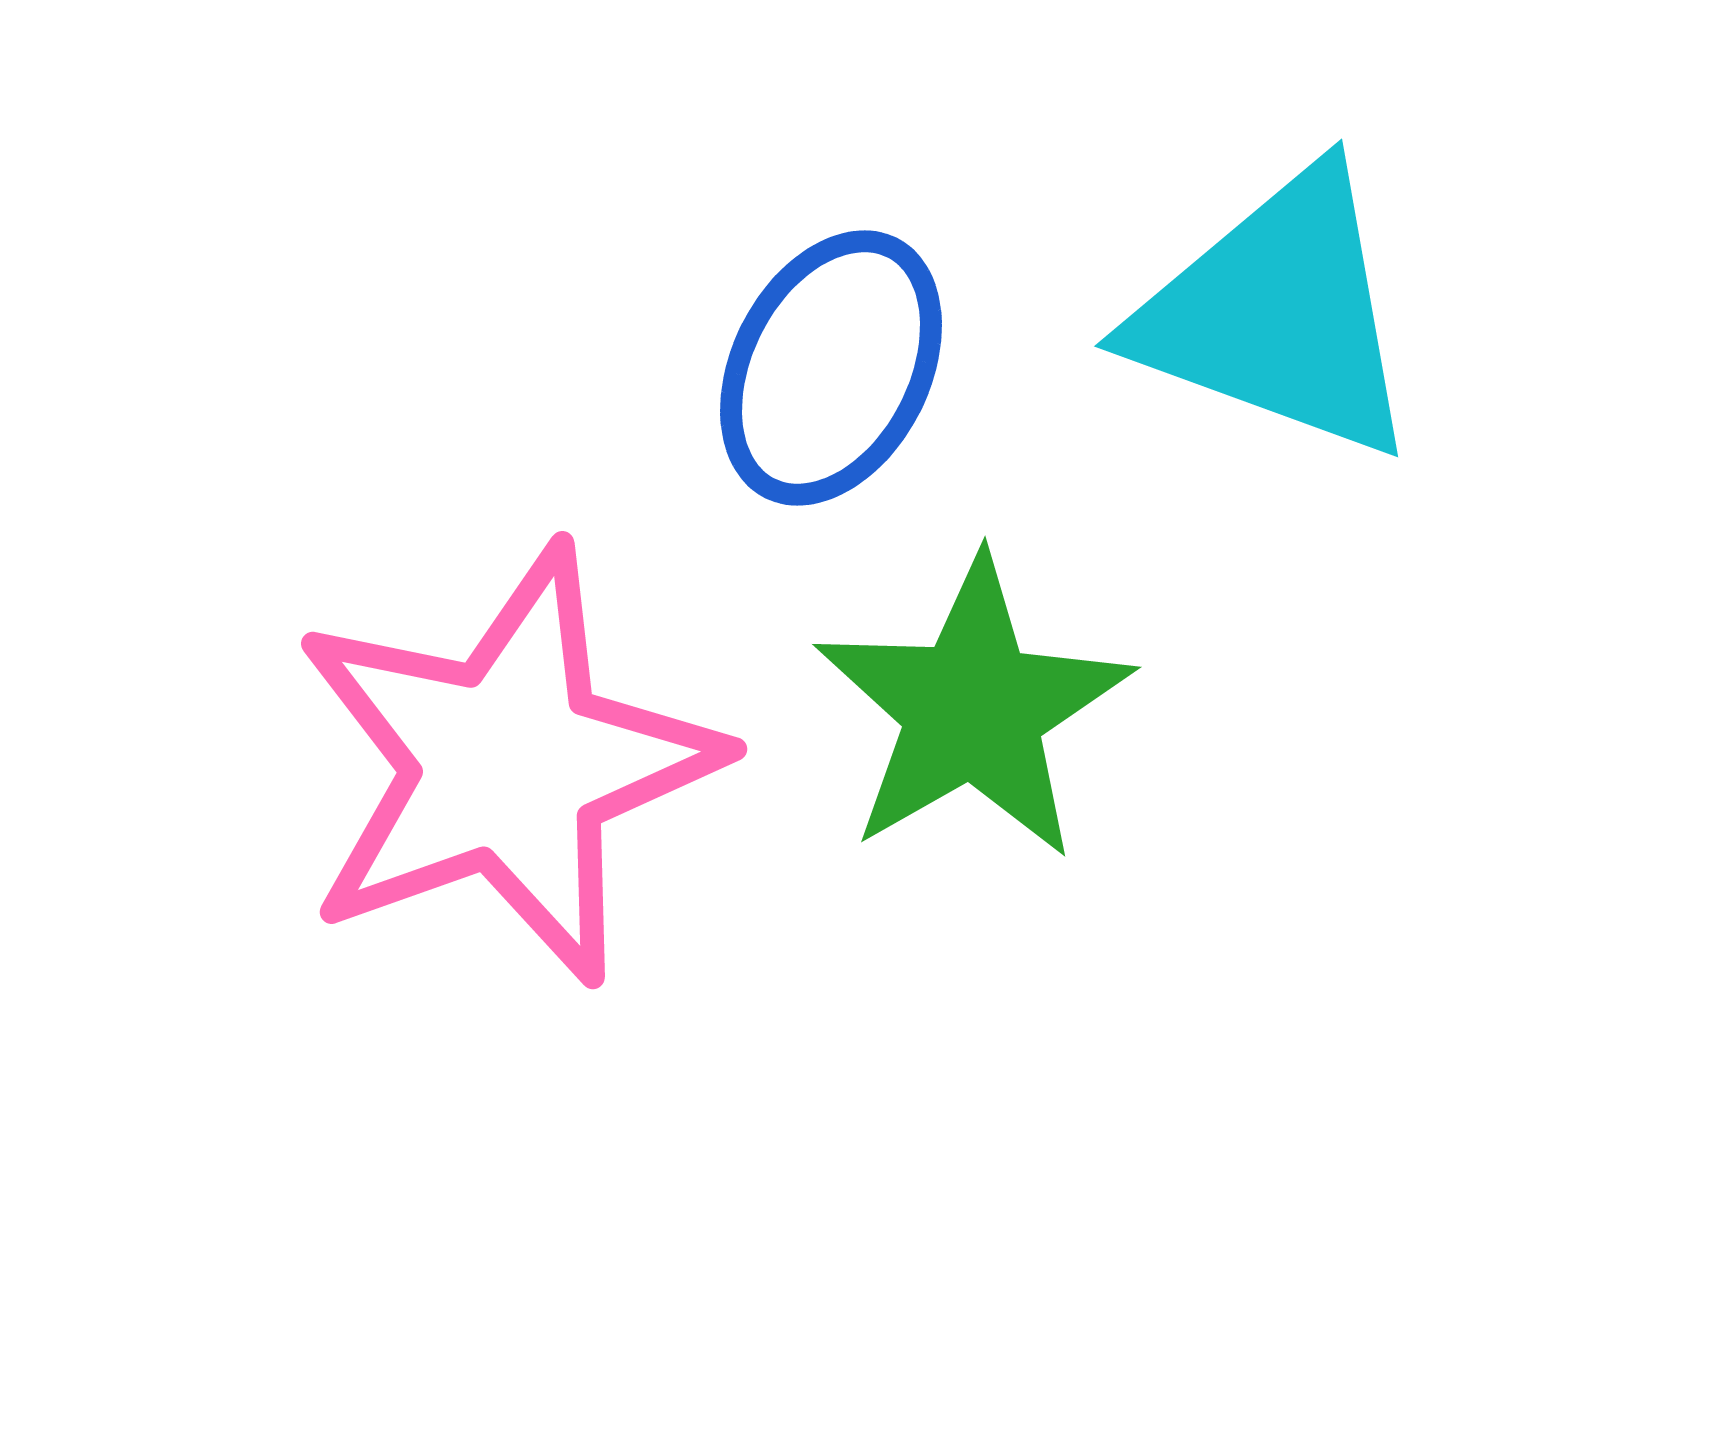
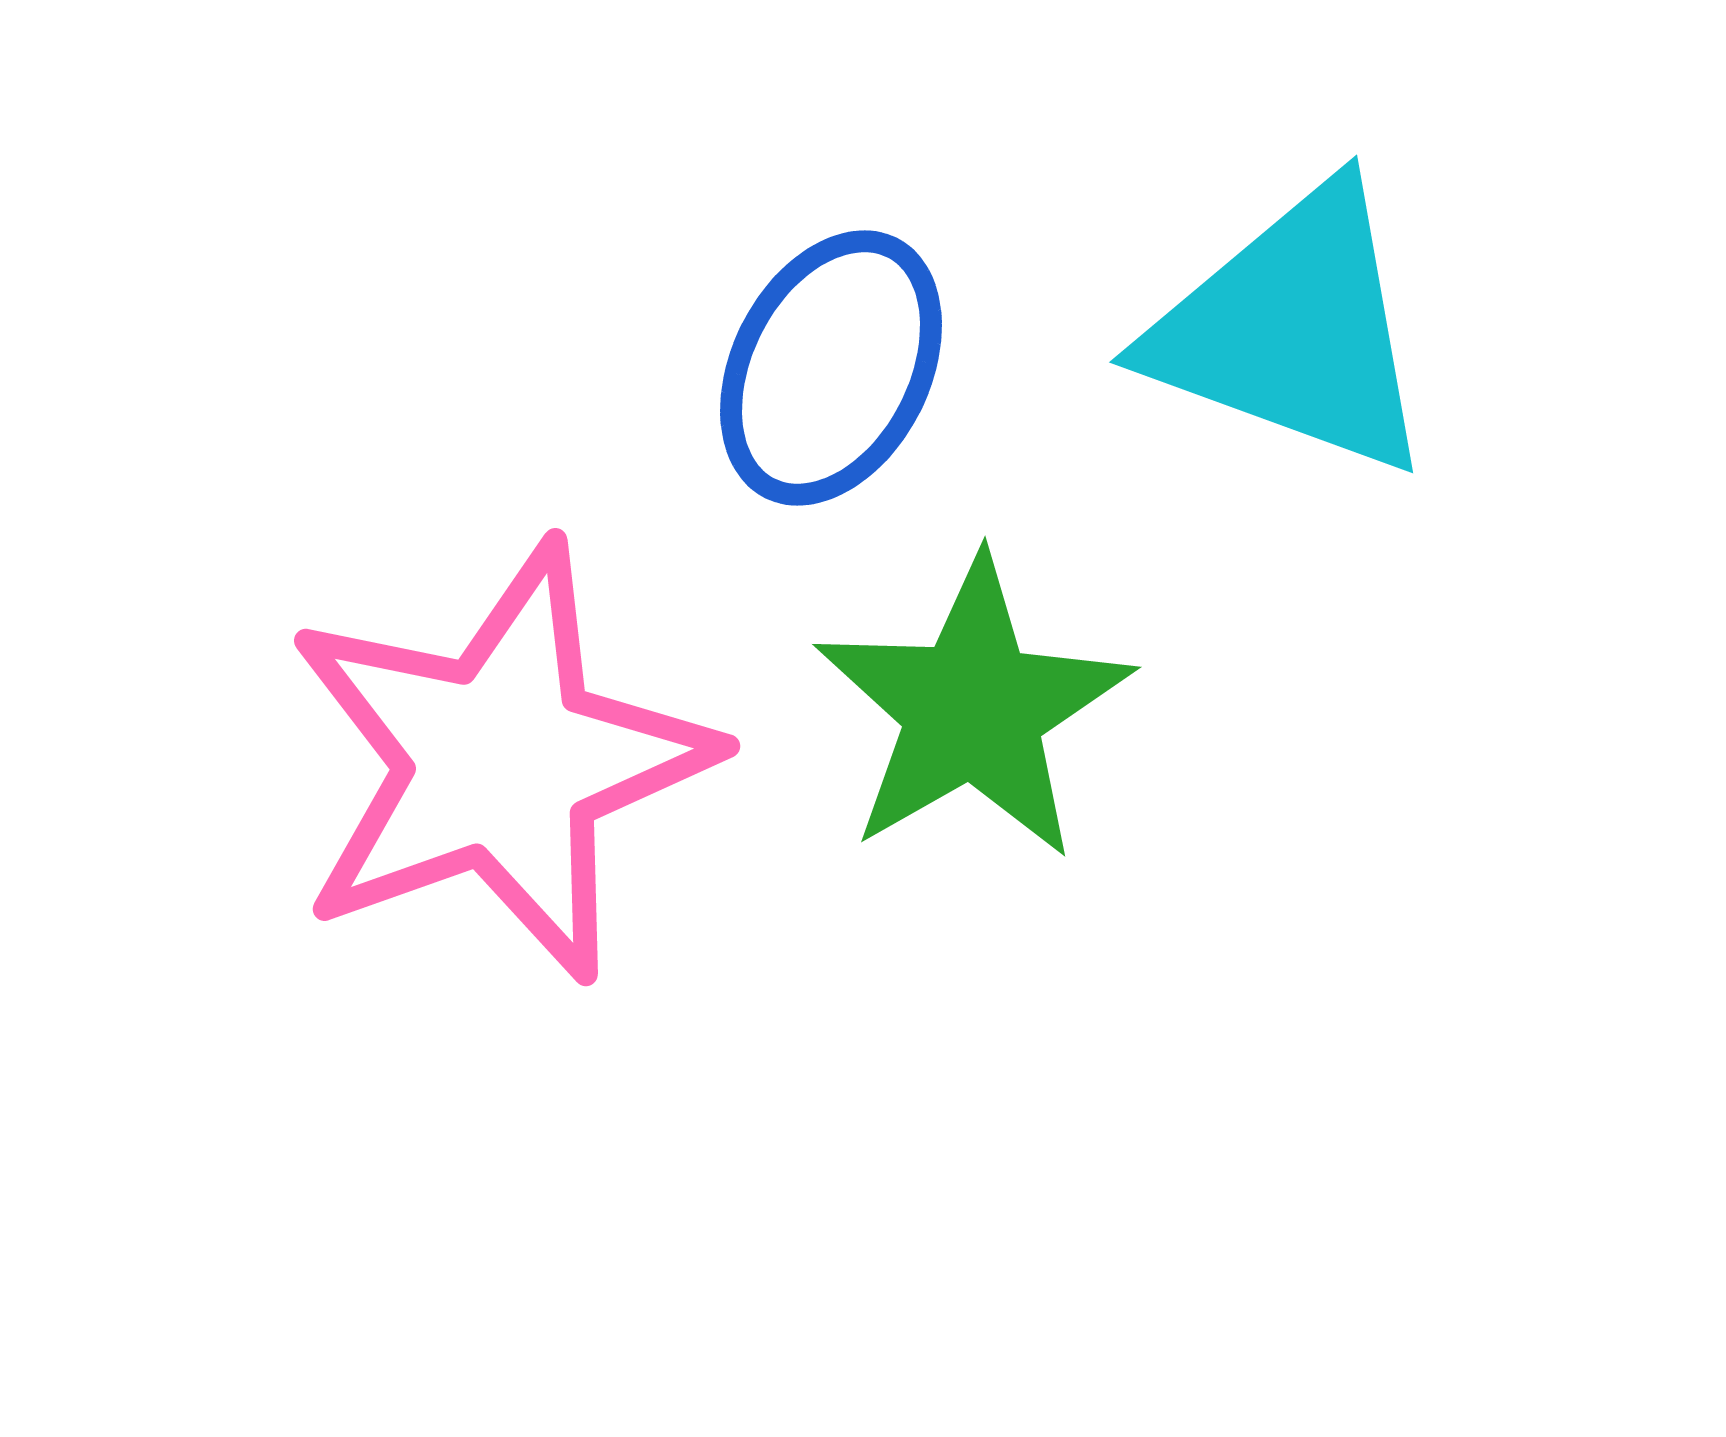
cyan triangle: moved 15 px right, 16 px down
pink star: moved 7 px left, 3 px up
